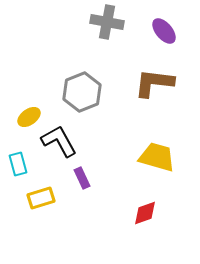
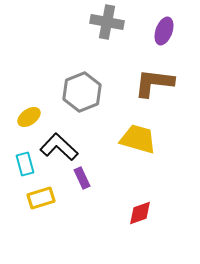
purple ellipse: rotated 60 degrees clockwise
black L-shape: moved 6 px down; rotated 18 degrees counterclockwise
yellow trapezoid: moved 19 px left, 18 px up
cyan rectangle: moved 7 px right
red diamond: moved 5 px left
